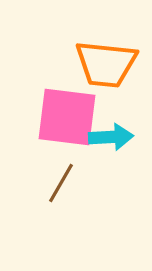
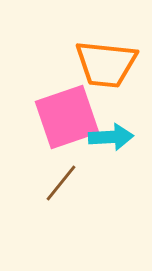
pink square: rotated 26 degrees counterclockwise
brown line: rotated 9 degrees clockwise
